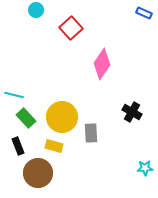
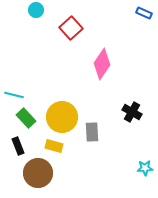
gray rectangle: moved 1 px right, 1 px up
